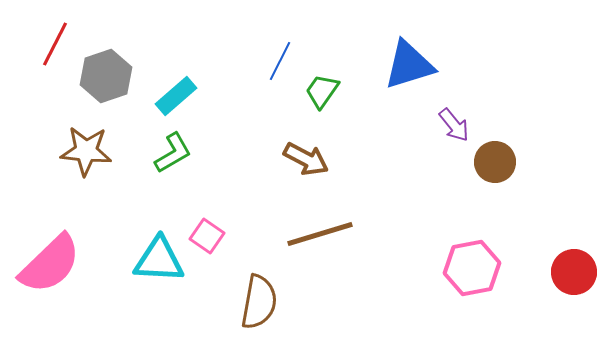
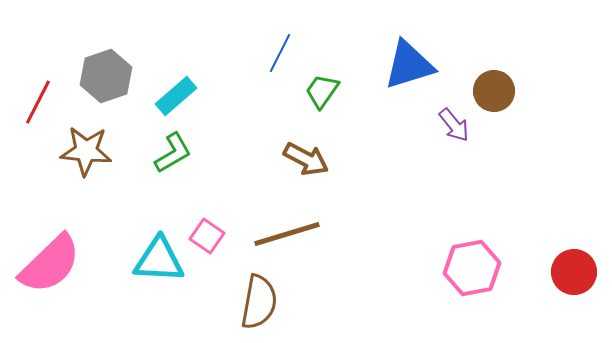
red line: moved 17 px left, 58 px down
blue line: moved 8 px up
brown circle: moved 1 px left, 71 px up
brown line: moved 33 px left
